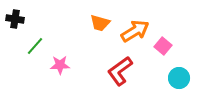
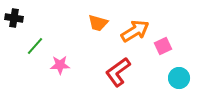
black cross: moved 1 px left, 1 px up
orange trapezoid: moved 2 px left
pink square: rotated 24 degrees clockwise
red L-shape: moved 2 px left, 1 px down
